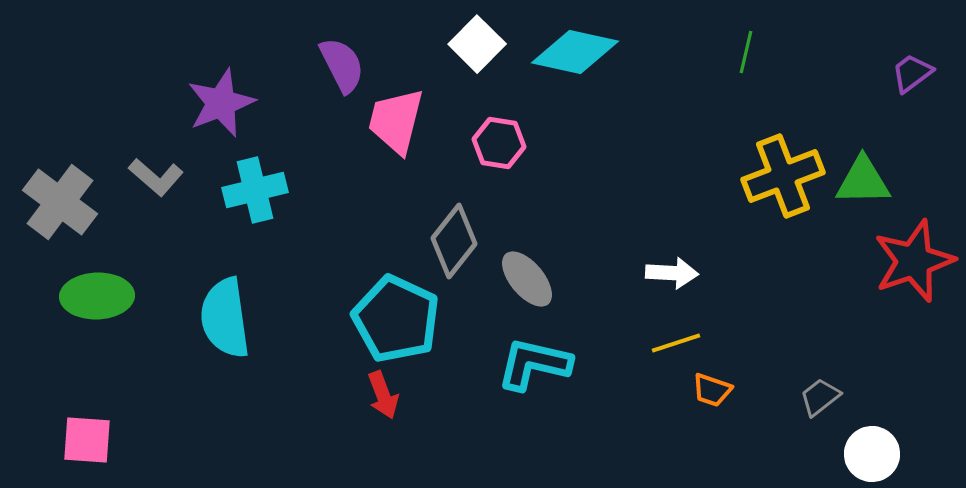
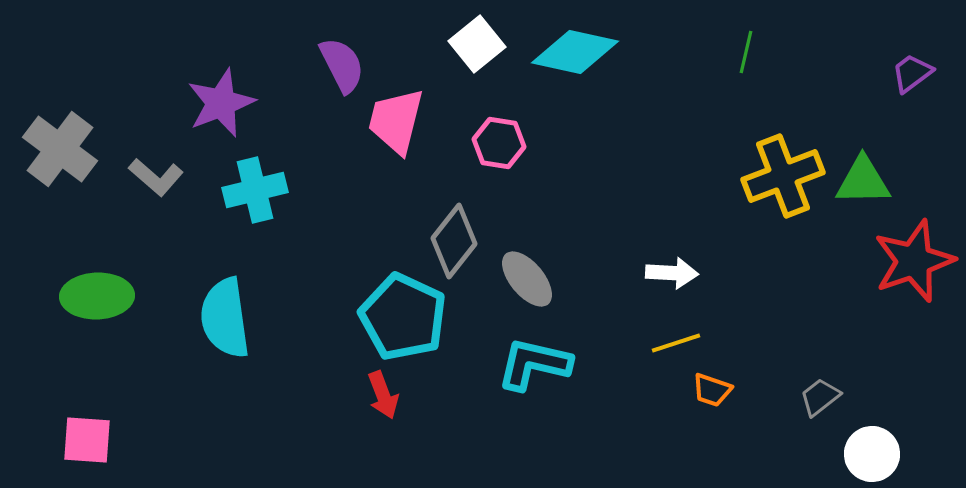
white square: rotated 6 degrees clockwise
gray cross: moved 53 px up
cyan pentagon: moved 7 px right, 2 px up
